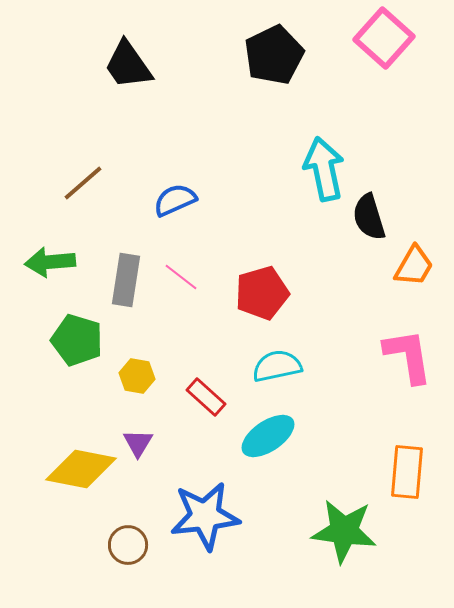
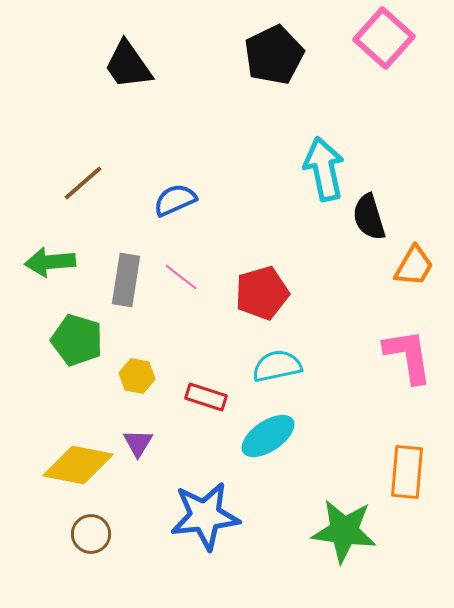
red rectangle: rotated 24 degrees counterclockwise
yellow diamond: moved 3 px left, 4 px up
brown circle: moved 37 px left, 11 px up
